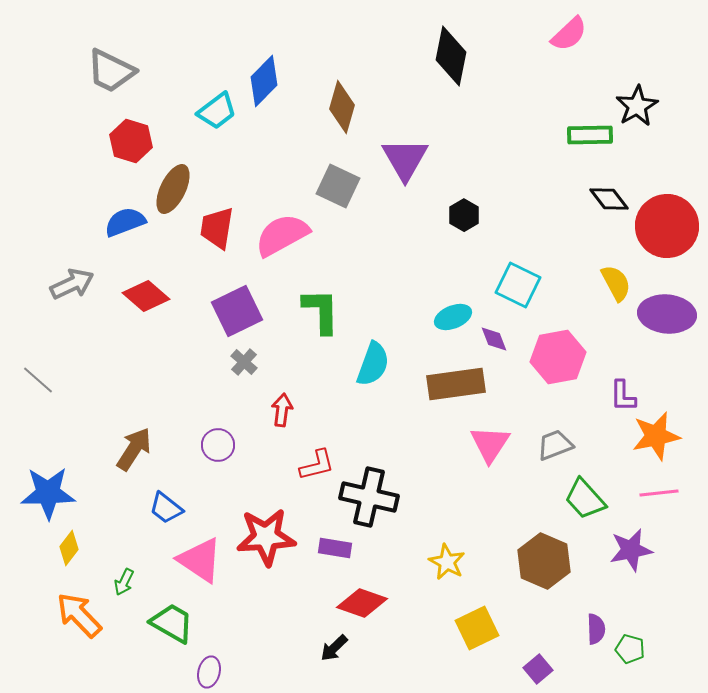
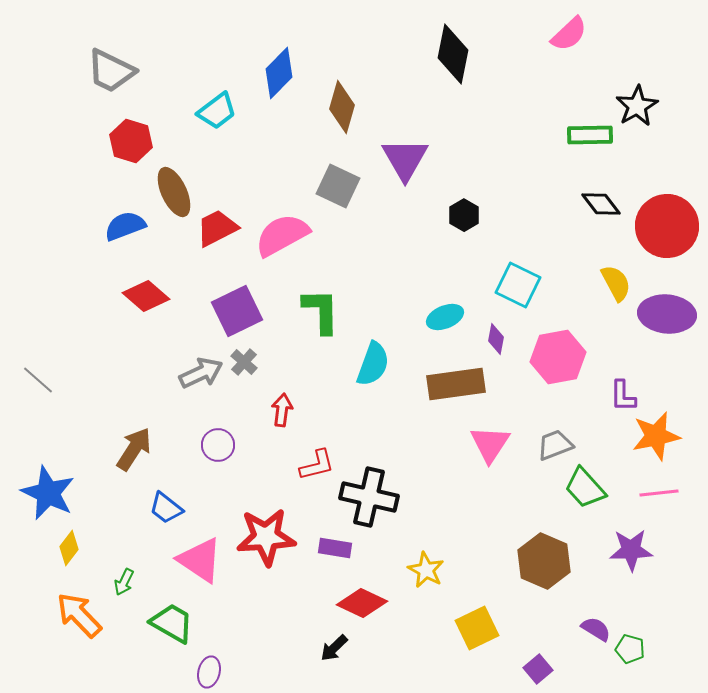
black diamond at (451, 56): moved 2 px right, 2 px up
blue diamond at (264, 81): moved 15 px right, 8 px up
brown ellipse at (173, 189): moved 1 px right, 3 px down; rotated 51 degrees counterclockwise
black diamond at (609, 199): moved 8 px left, 5 px down
blue semicircle at (125, 222): moved 4 px down
red trapezoid at (217, 228): rotated 54 degrees clockwise
gray arrow at (72, 284): moved 129 px right, 89 px down
cyan ellipse at (453, 317): moved 8 px left
purple diamond at (494, 339): moved 2 px right; rotated 32 degrees clockwise
blue star at (48, 493): rotated 26 degrees clockwise
green trapezoid at (585, 499): moved 11 px up
purple star at (631, 550): rotated 9 degrees clockwise
yellow star at (447, 562): moved 21 px left, 8 px down
red diamond at (362, 603): rotated 6 degrees clockwise
purple semicircle at (596, 629): rotated 56 degrees counterclockwise
